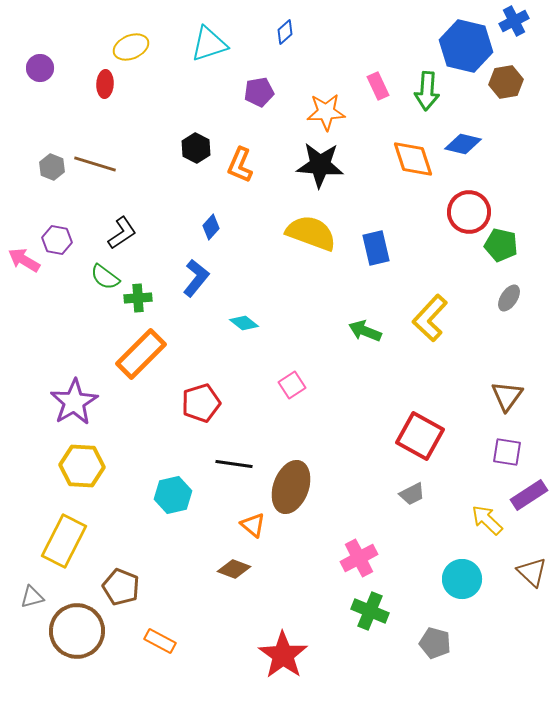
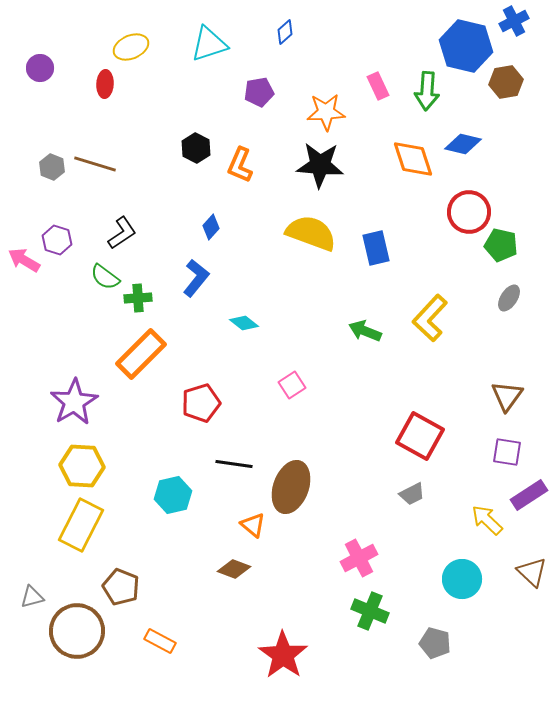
purple hexagon at (57, 240): rotated 8 degrees clockwise
yellow rectangle at (64, 541): moved 17 px right, 16 px up
